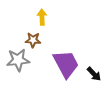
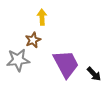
brown star: rotated 28 degrees counterclockwise
